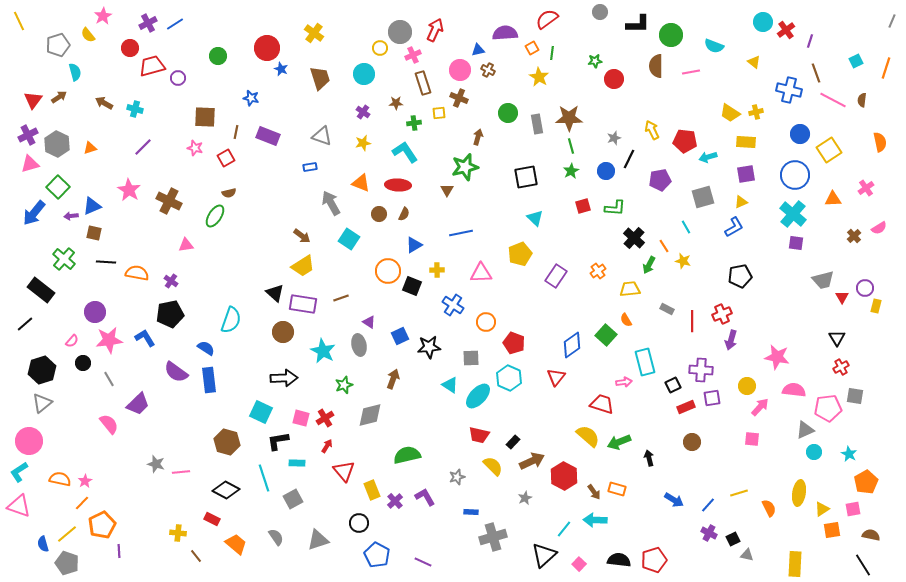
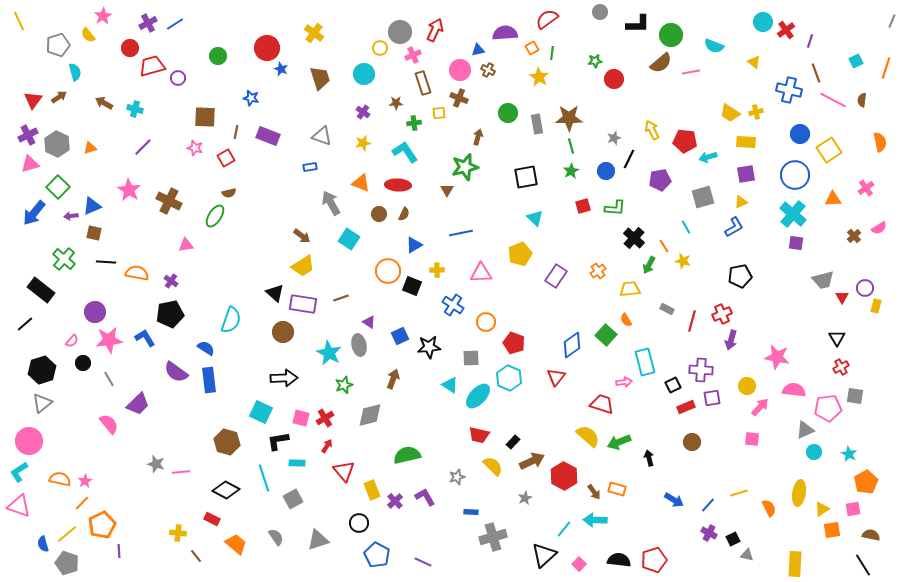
brown semicircle at (656, 66): moved 5 px right, 3 px up; rotated 130 degrees counterclockwise
red line at (692, 321): rotated 15 degrees clockwise
cyan star at (323, 351): moved 6 px right, 2 px down
